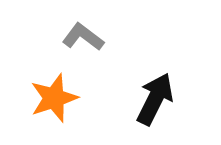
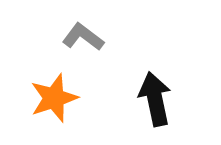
black arrow: rotated 38 degrees counterclockwise
